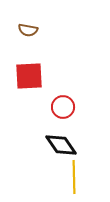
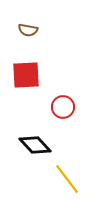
red square: moved 3 px left, 1 px up
black diamond: moved 26 px left; rotated 8 degrees counterclockwise
yellow line: moved 7 px left, 2 px down; rotated 36 degrees counterclockwise
